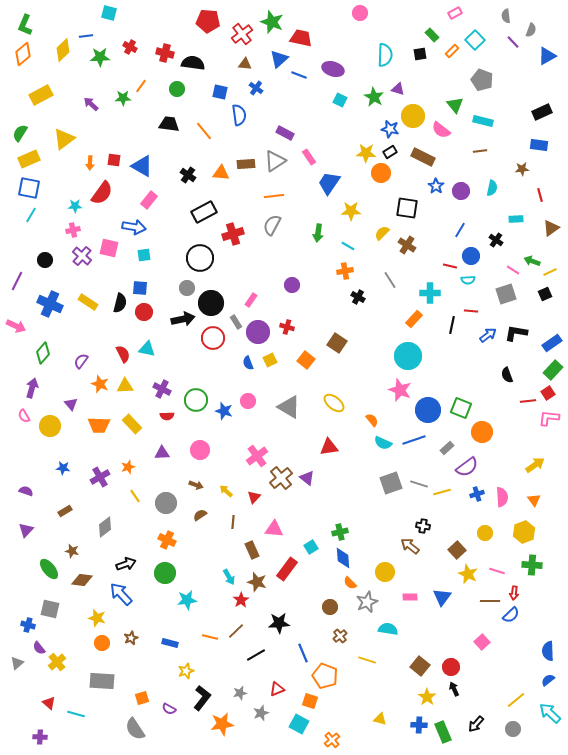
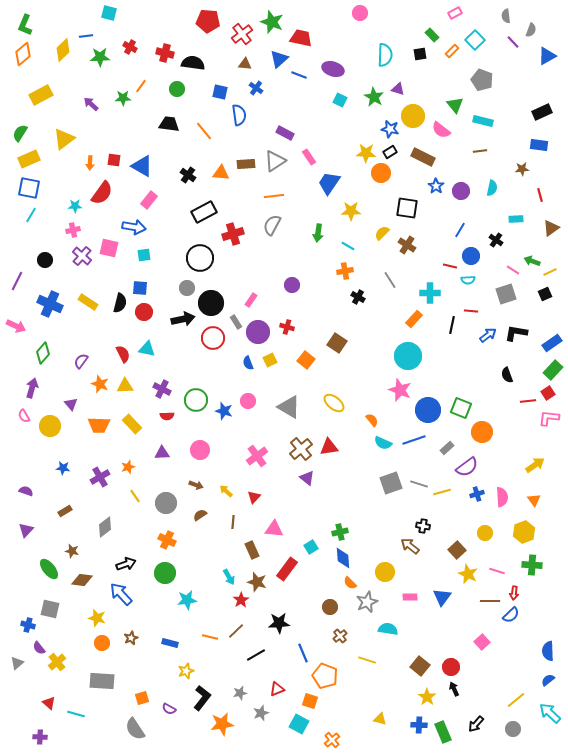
brown cross at (281, 478): moved 20 px right, 29 px up
